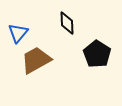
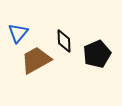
black diamond: moved 3 px left, 18 px down
black pentagon: rotated 16 degrees clockwise
